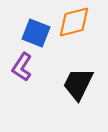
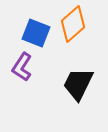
orange diamond: moved 1 px left, 2 px down; rotated 27 degrees counterclockwise
